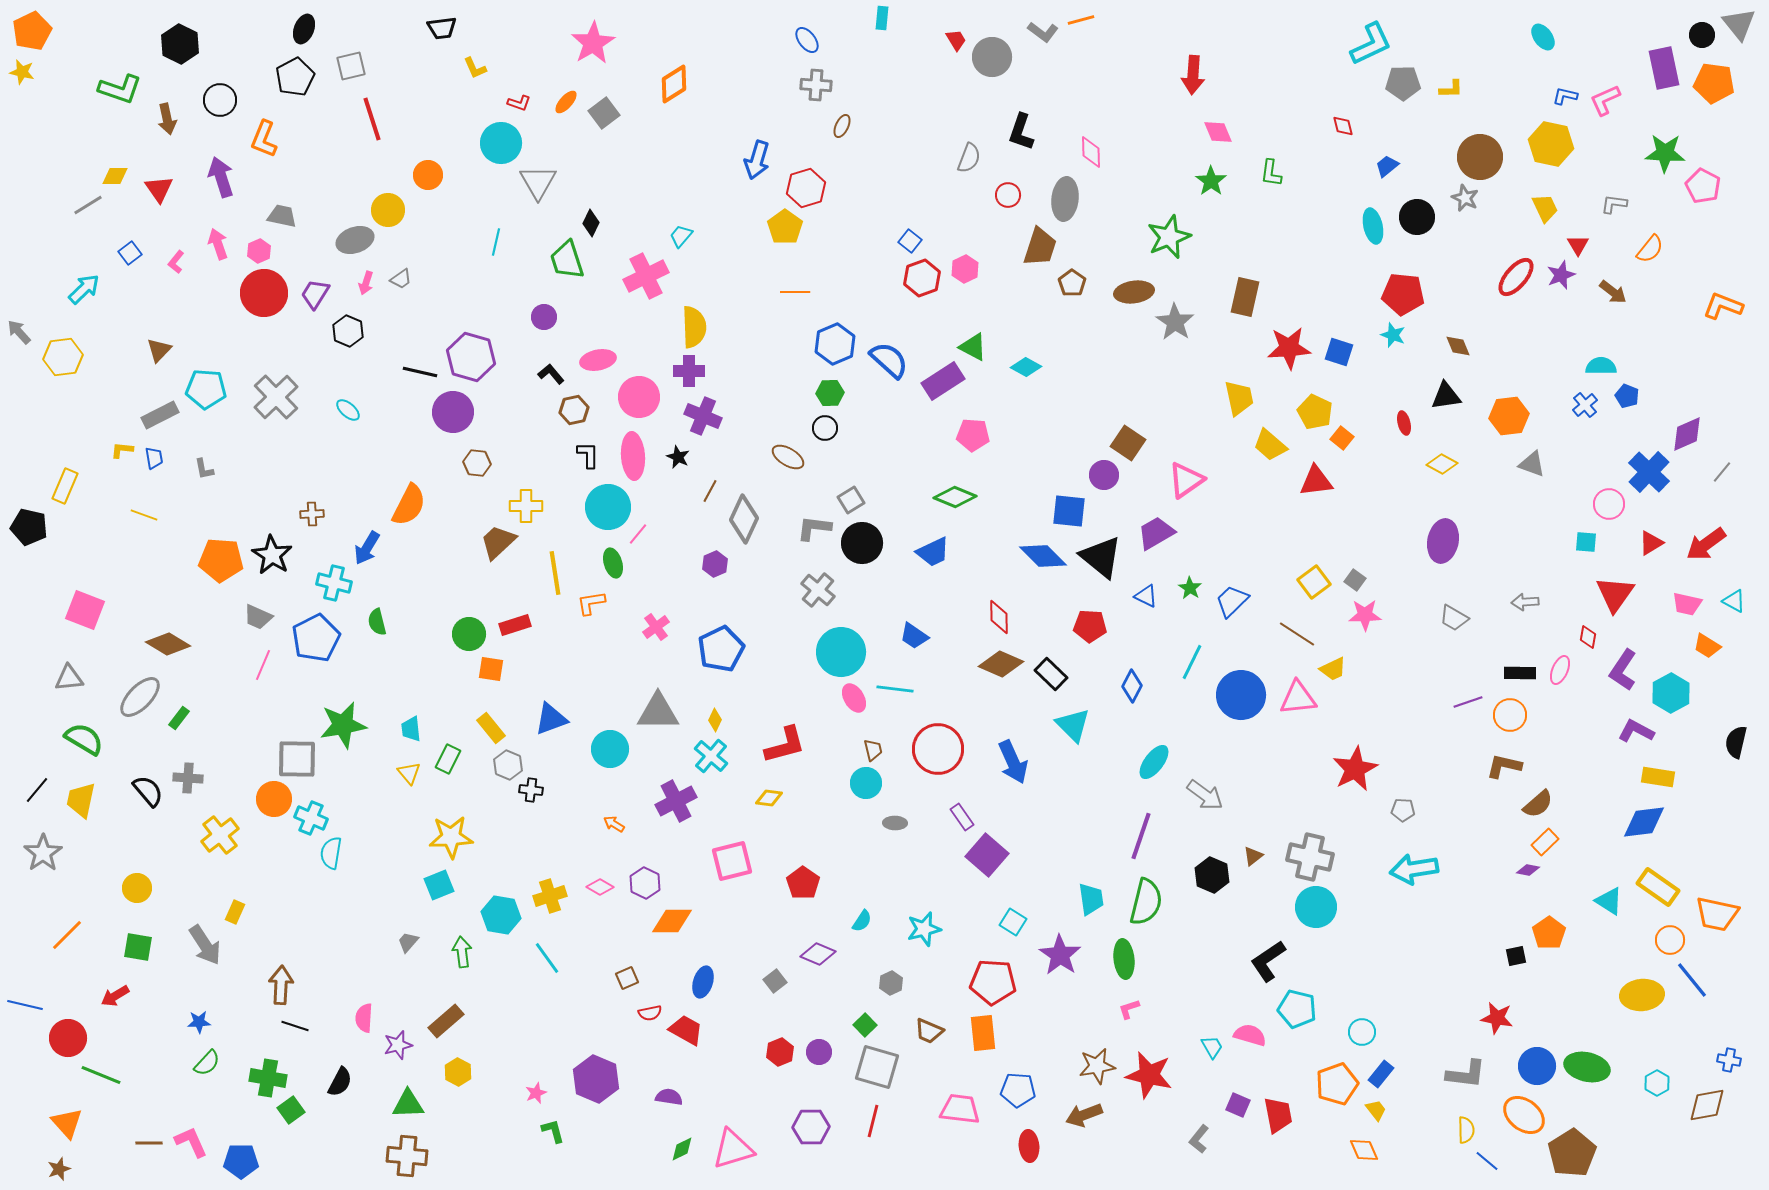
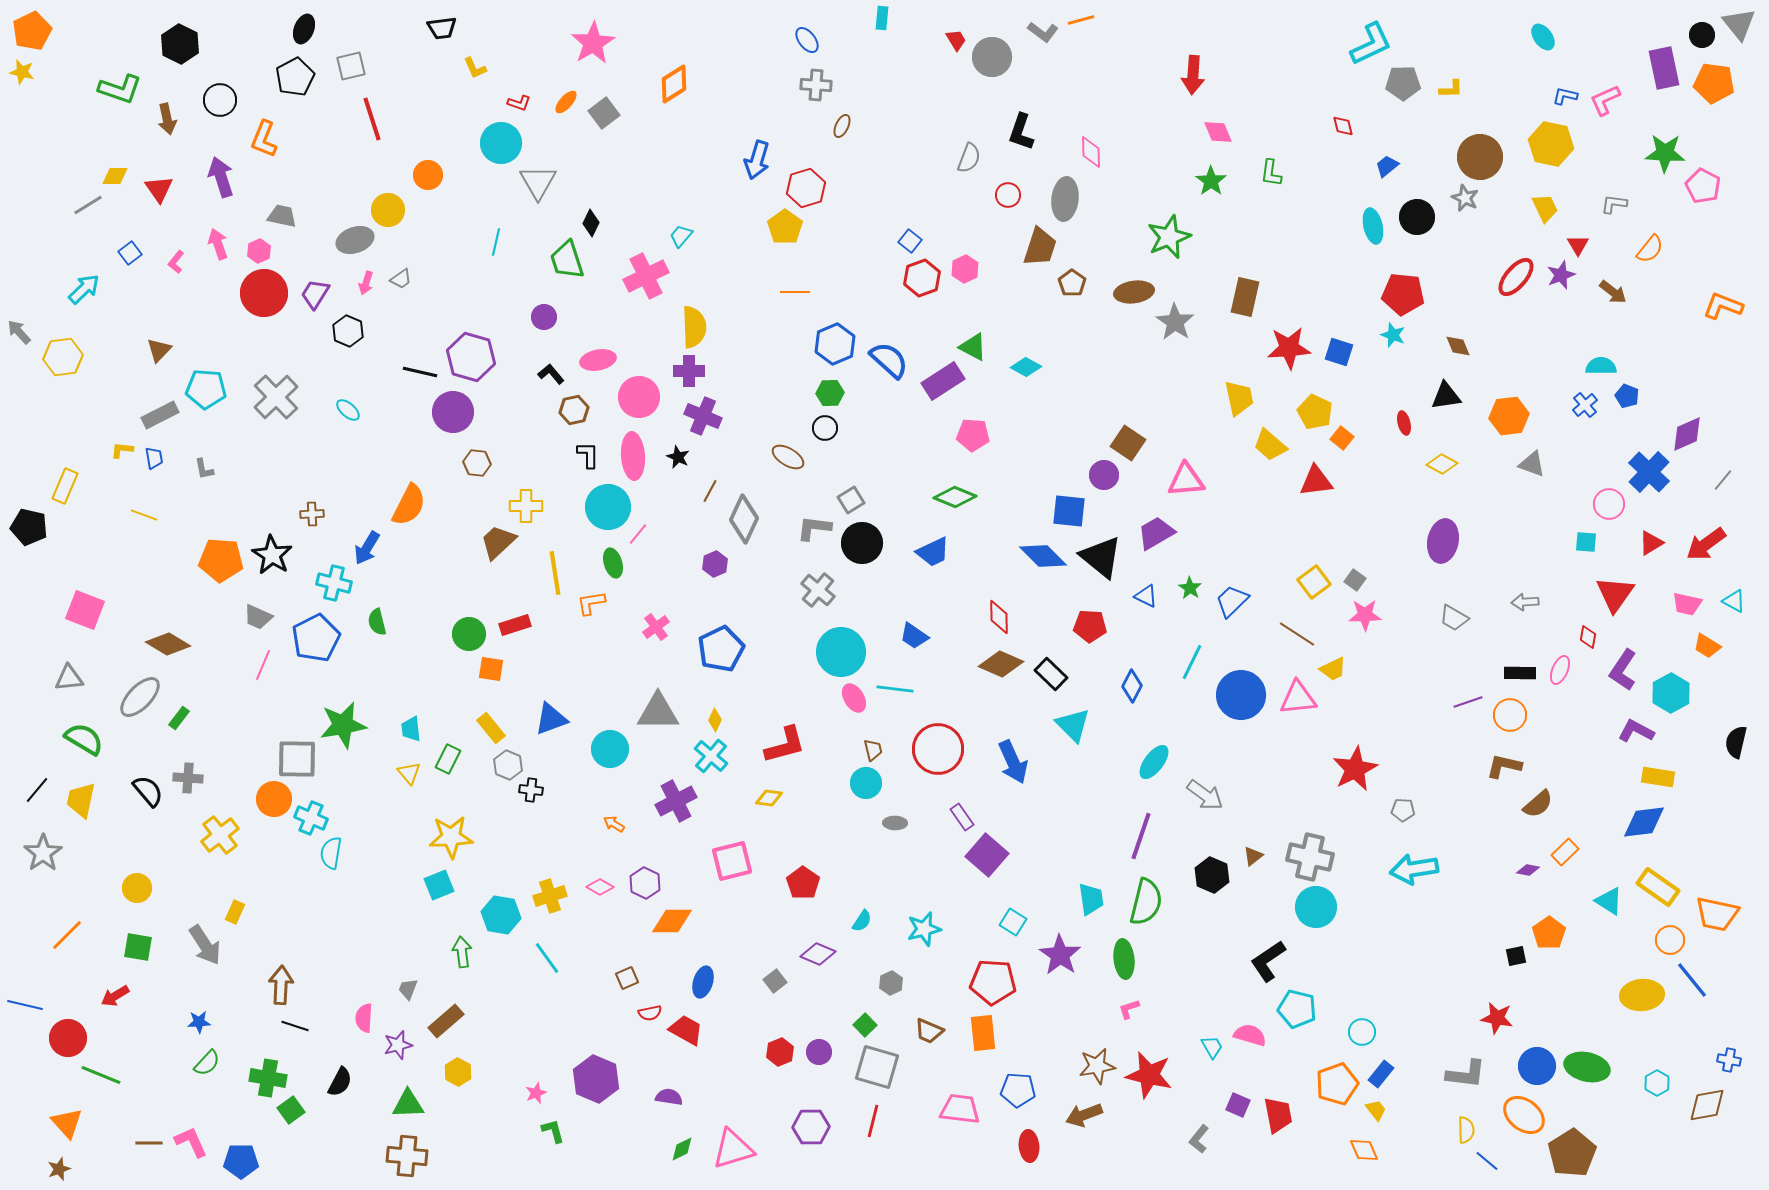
gray line at (1722, 472): moved 1 px right, 8 px down
pink triangle at (1186, 480): rotated 30 degrees clockwise
orange rectangle at (1545, 842): moved 20 px right, 10 px down
gray trapezoid at (408, 942): moved 47 px down; rotated 20 degrees counterclockwise
